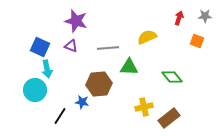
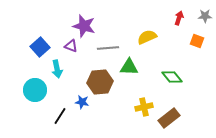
purple star: moved 8 px right, 5 px down
blue square: rotated 24 degrees clockwise
cyan arrow: moved 10 px right
brown hexagon: moved 1 px right, 2 px up
